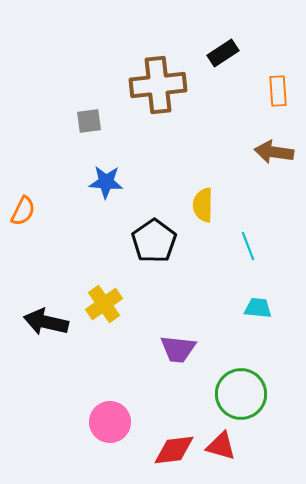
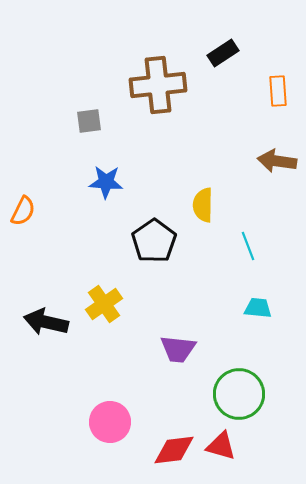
brown arrow: moved 3 px right, 9 px down
green circle: moved 2 px left
